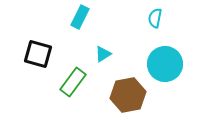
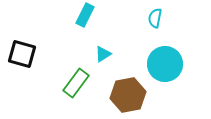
cyan rectangle: moved 5 px right, 2 px up
black square: moved 16 px left
green rectangle: moved 3 px right, 1 px down
